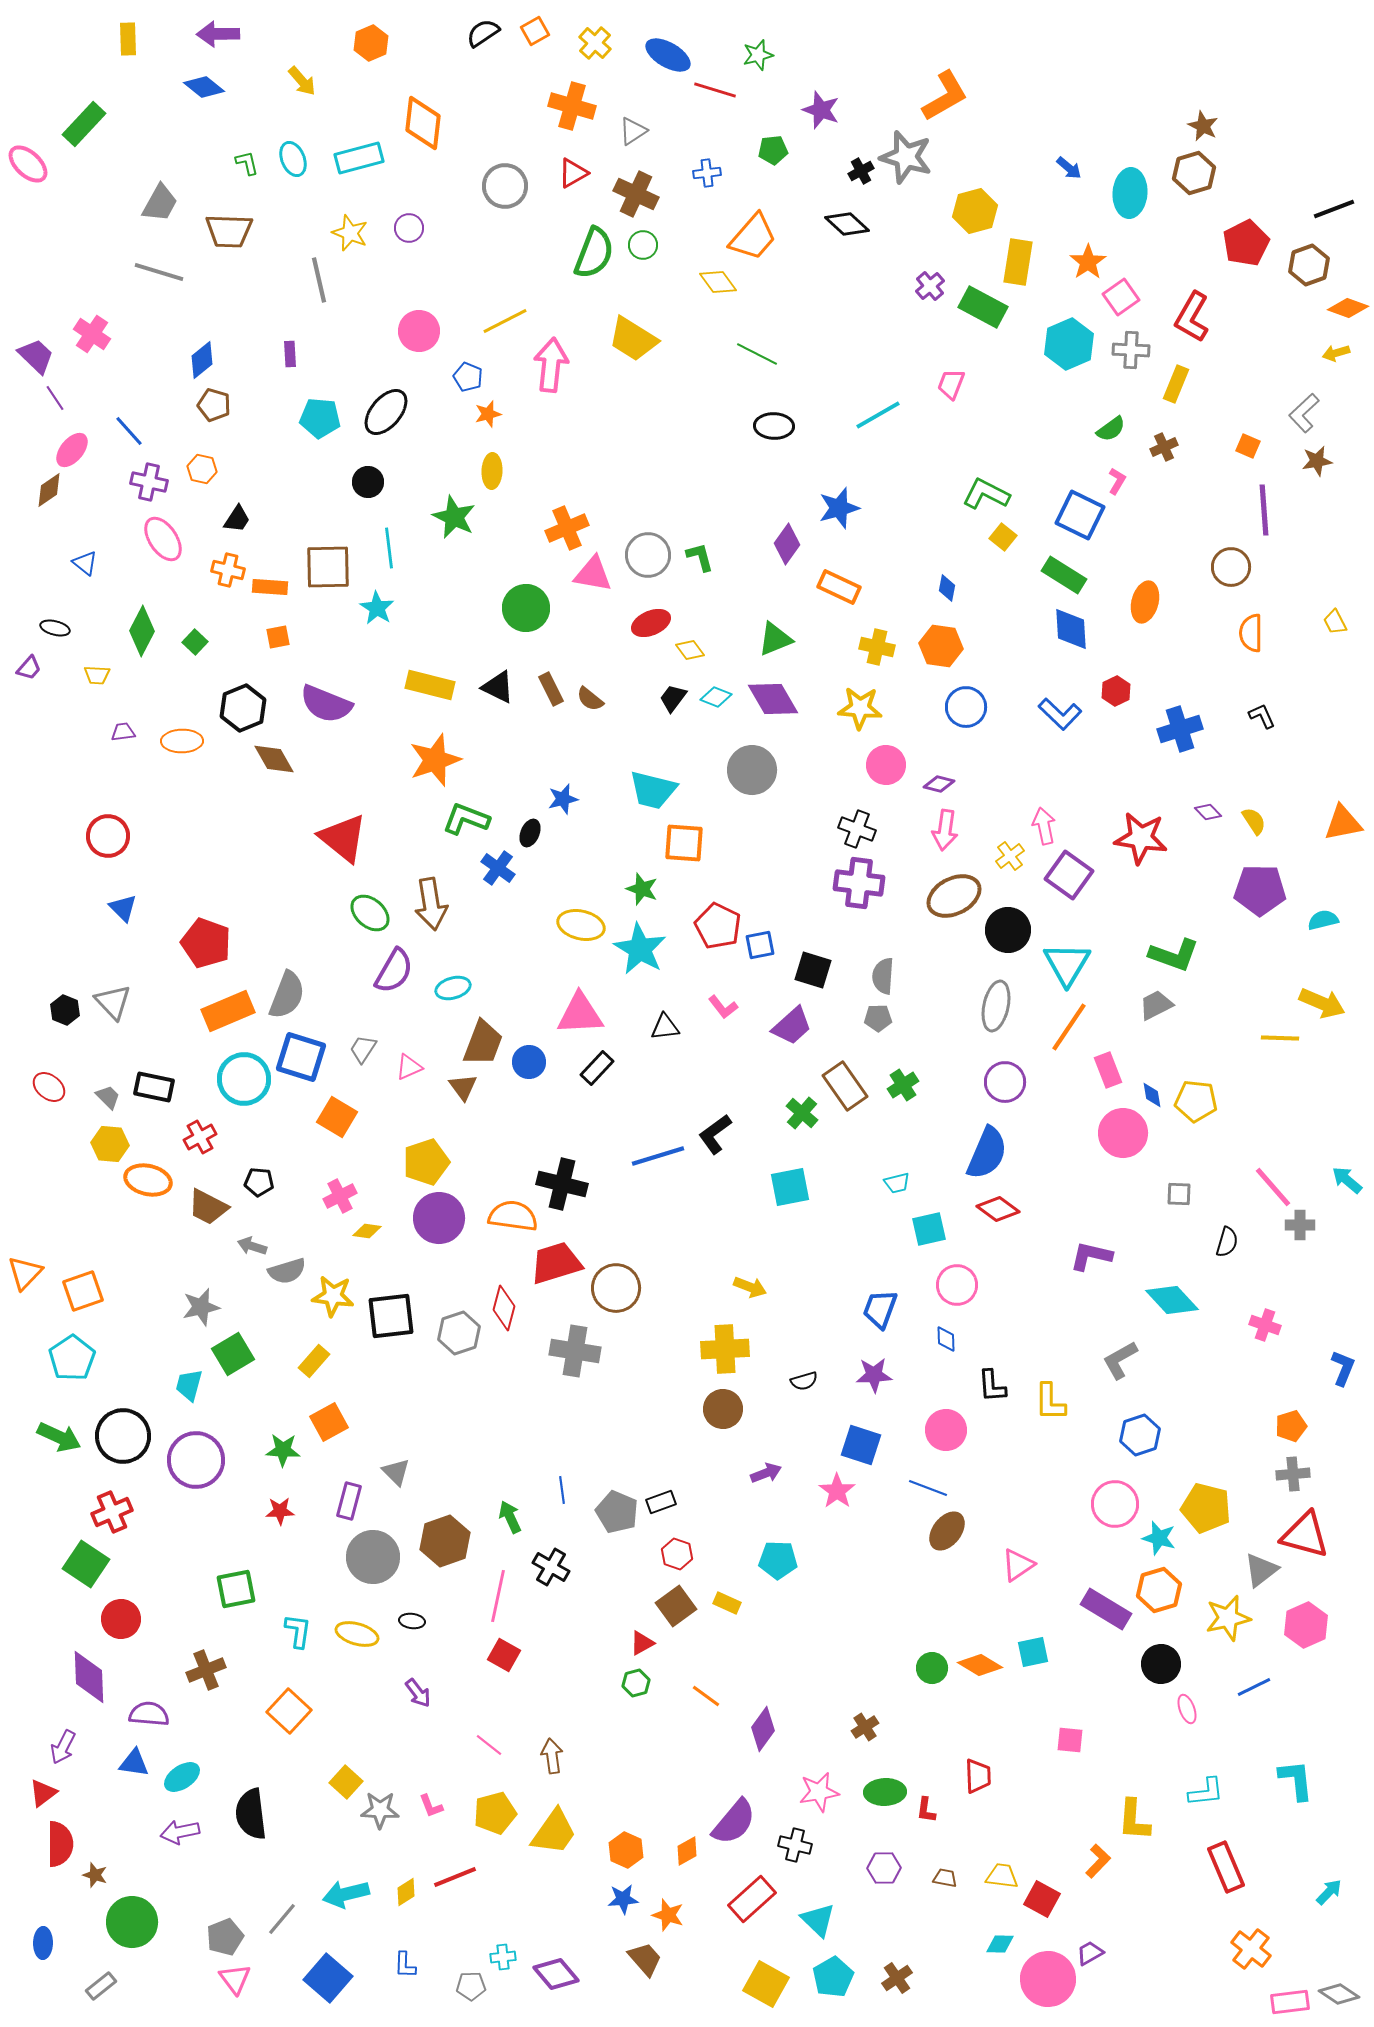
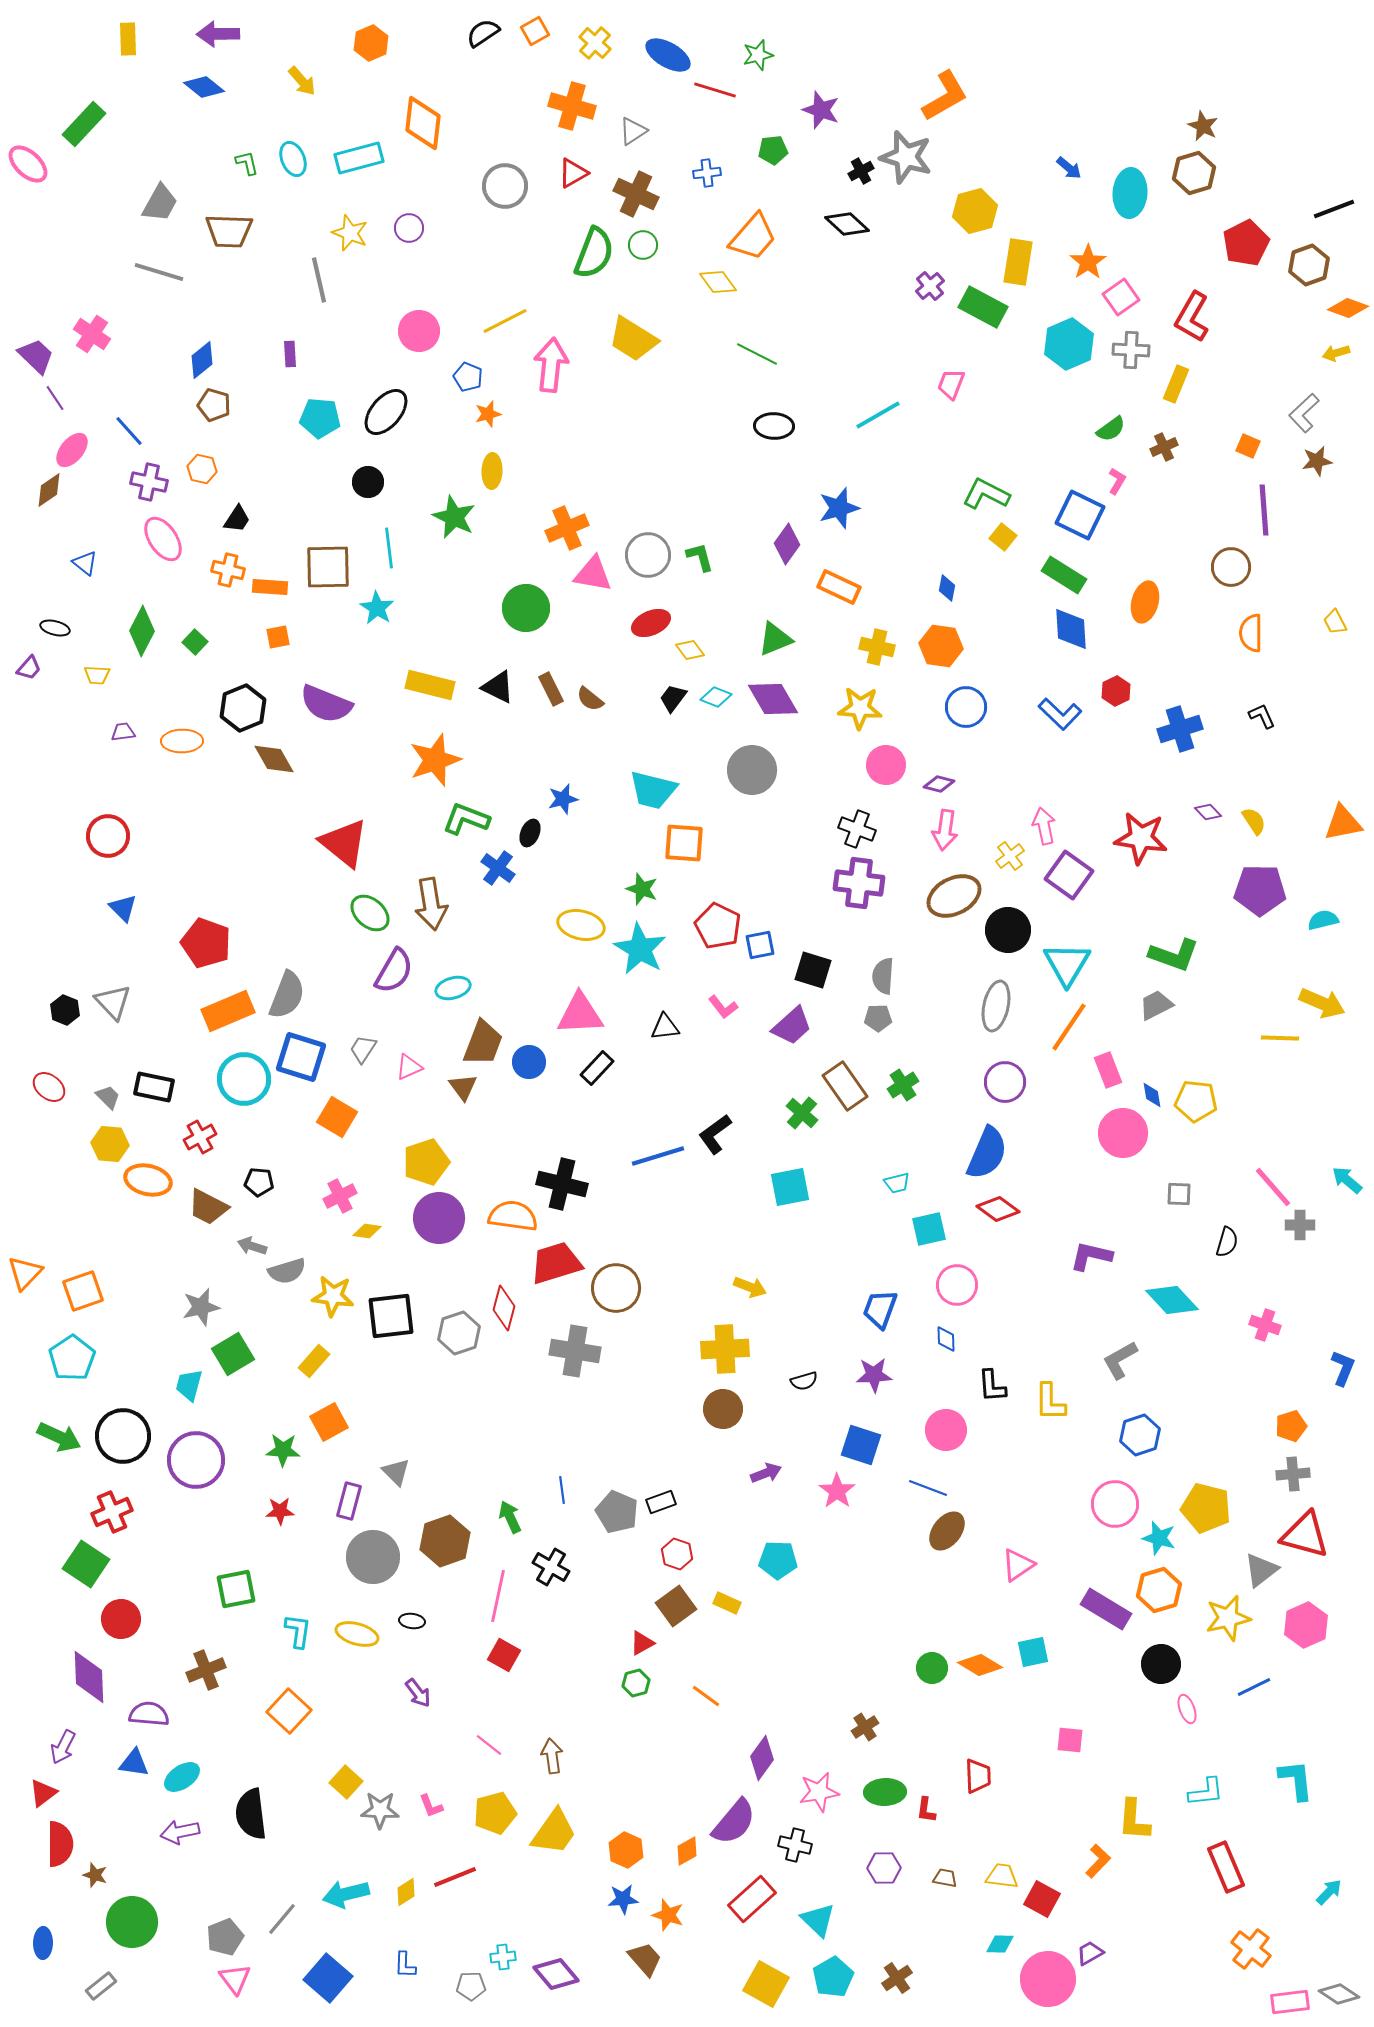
red triangle at (343, 838): moved 1 px right, 5 px down
purple diamond at (763, 1729): moved 1 px left, 29 px down
